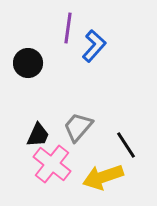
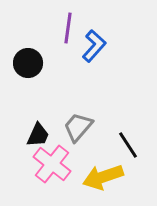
black line: moved 2 px right
